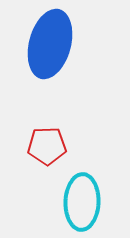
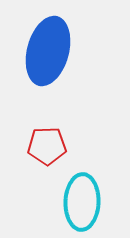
blue ellipse: moved 2 px left, 7 px down
